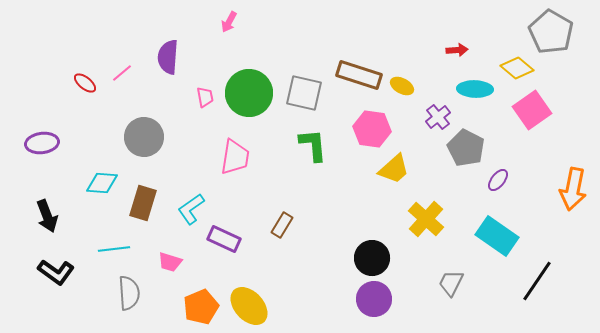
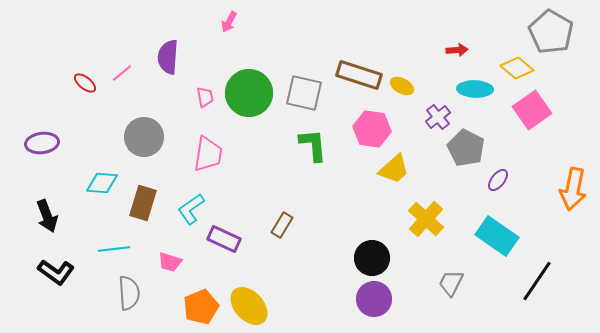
pink trapezoid at (235, 157): moved 27 px left, 3 px up
